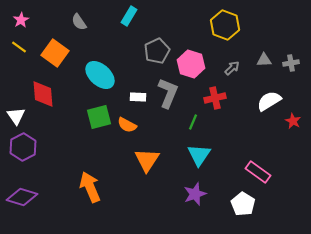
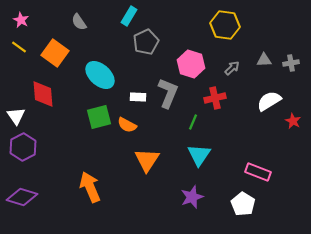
pink star: rotated 14 degrees counterclockwise
yellow hexagon: rotated 12 degrees counterclockwise
gray pentagon: moved 11 px left, 9 px up
pink rectangle: rotated 15 degrees counterclockwise
purple star: moved 3 px left, 3 px down
